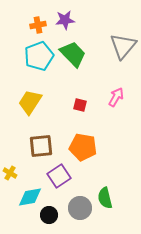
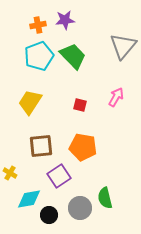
green trapezoid: moved 2 px down
cyan diamond: moved 1 px left, 2 px down
